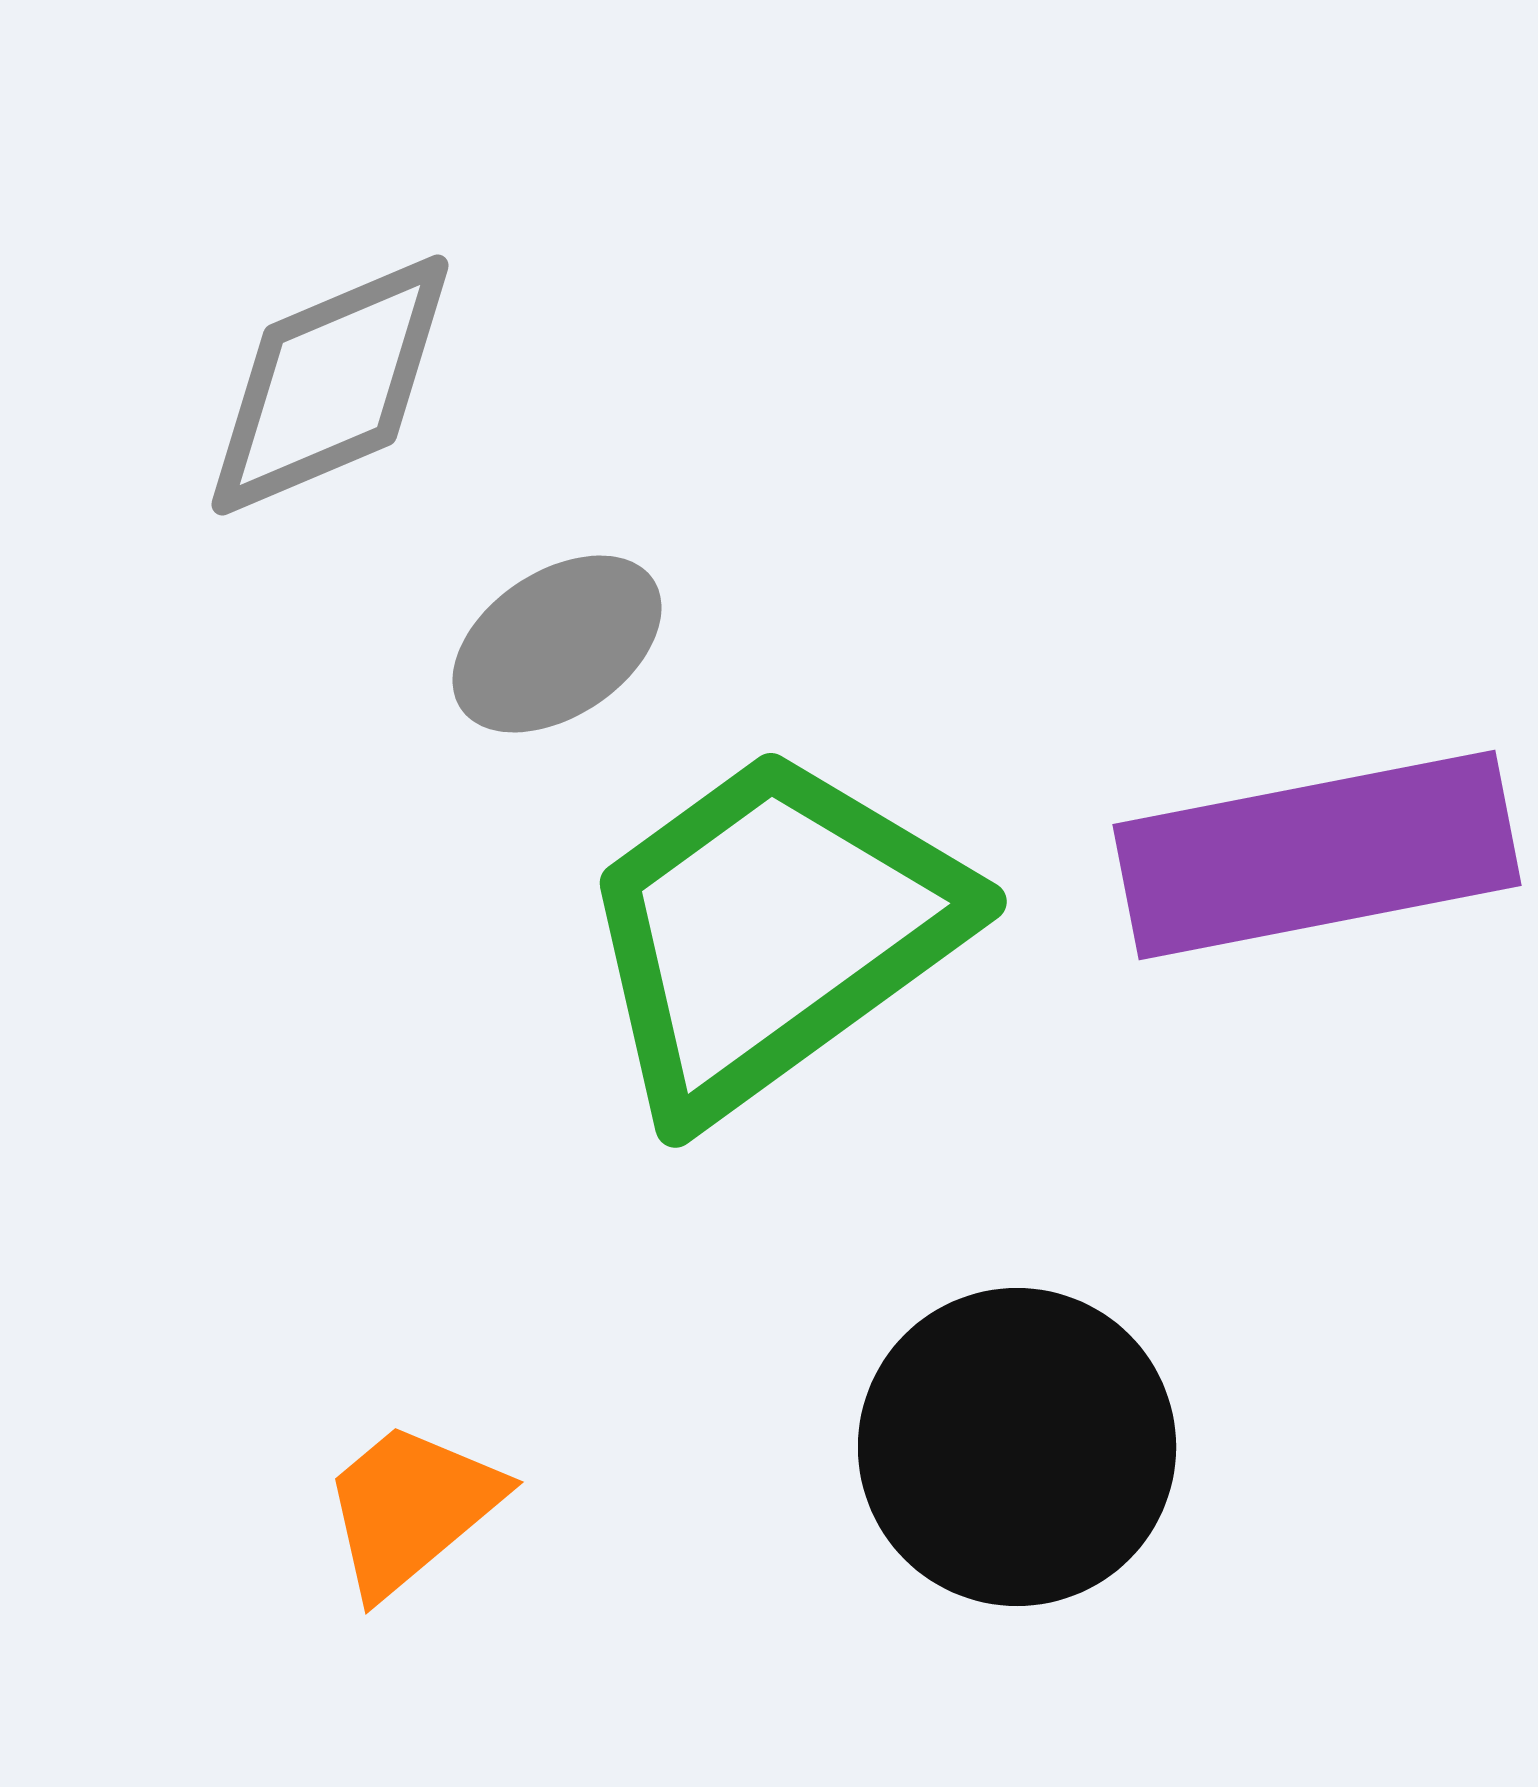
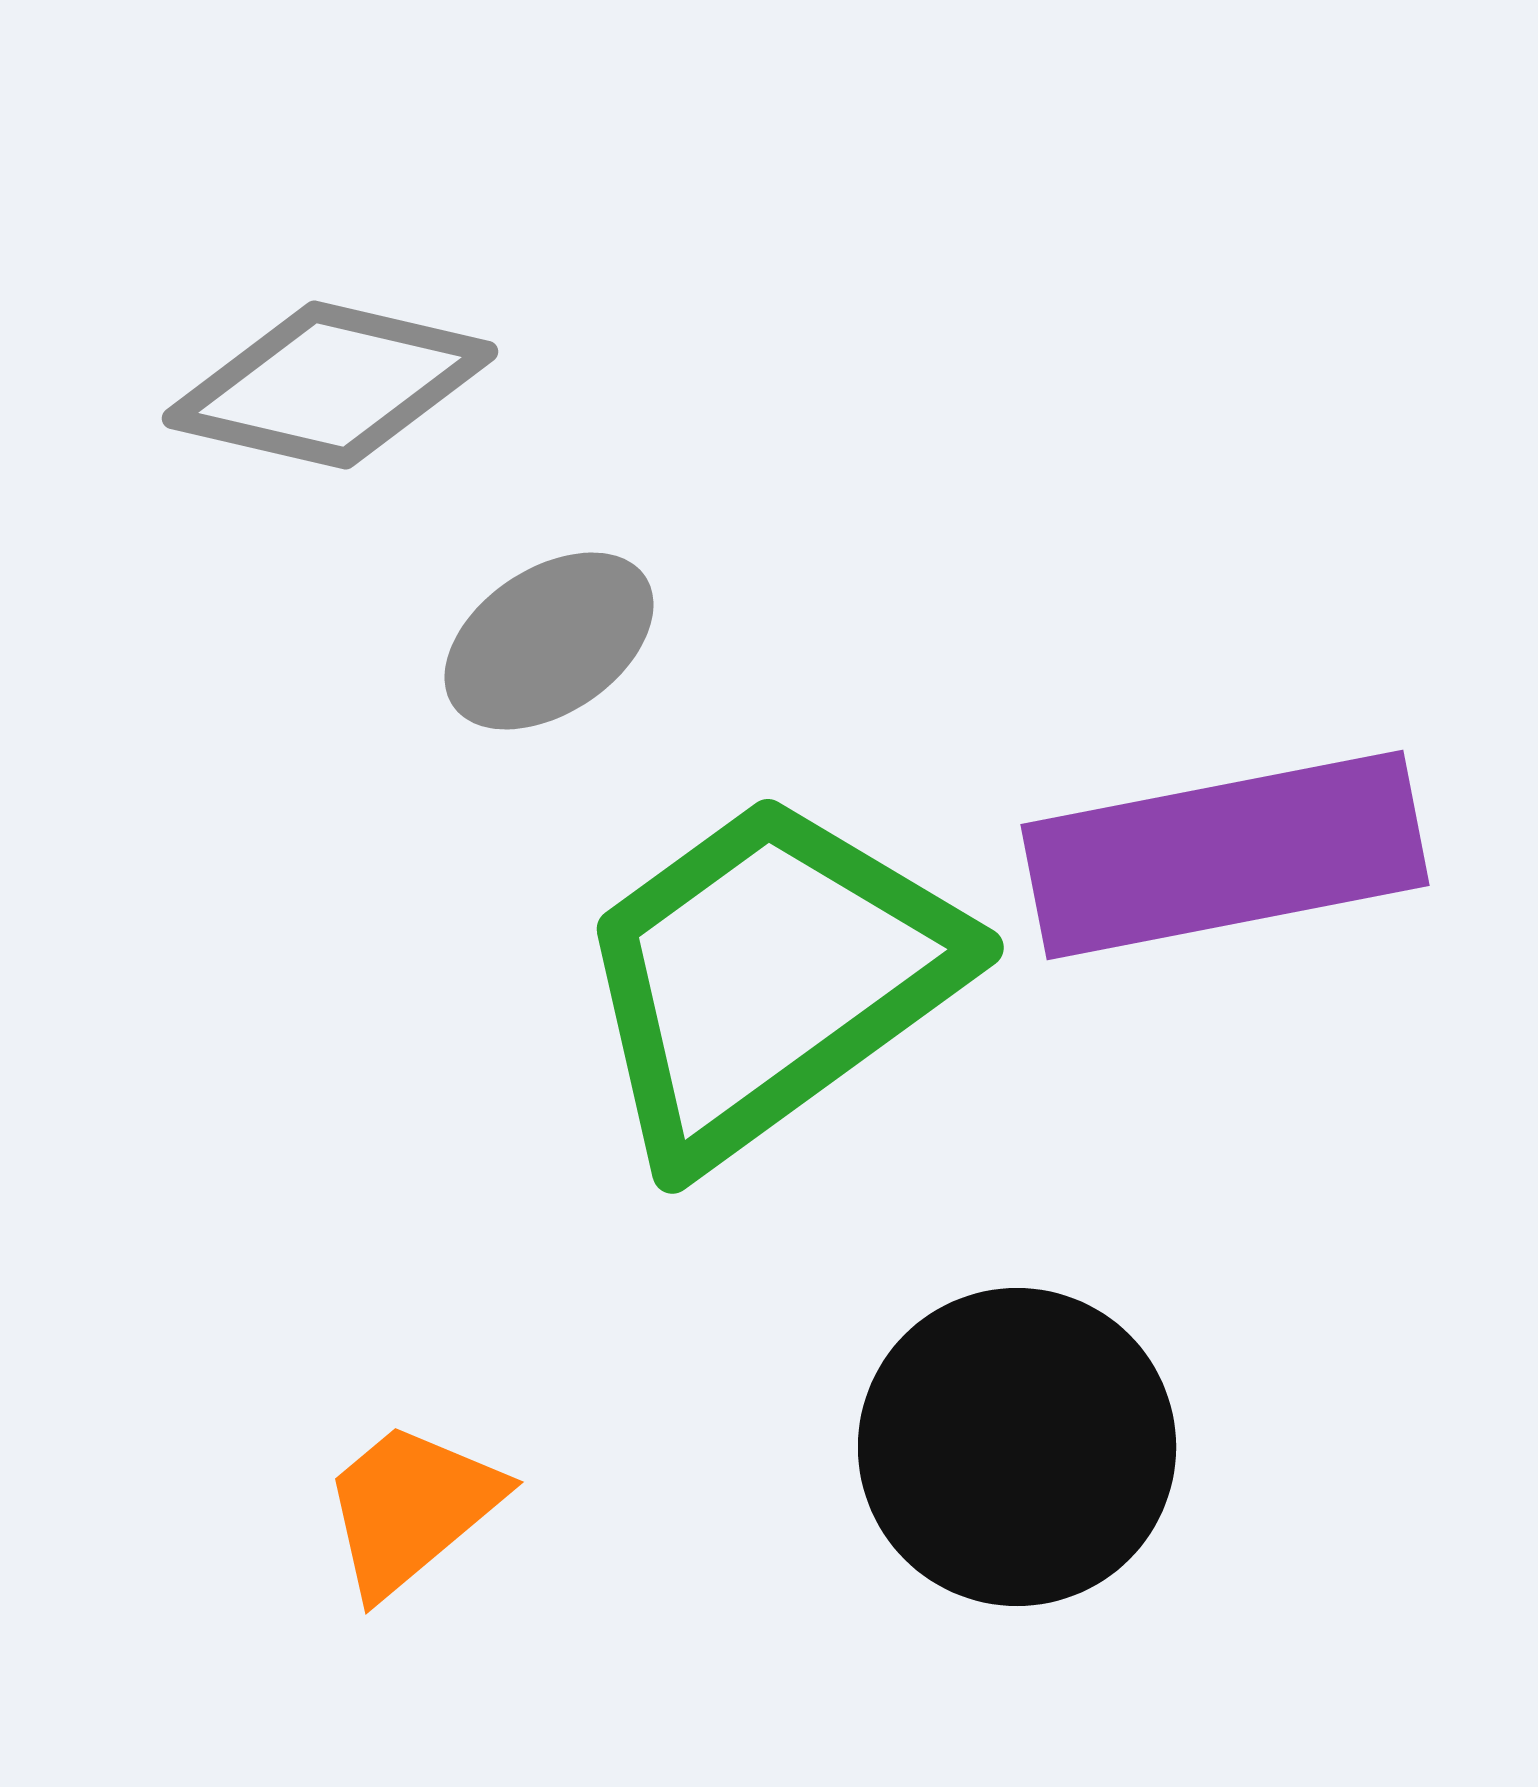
gray diamond: rotated 36 degrees clockwise
gray ellipse: moved 8 px left, 3 px up
purple rectangle: moved 92 px left
green trapezoid: moved 3 px left, 46 px down
